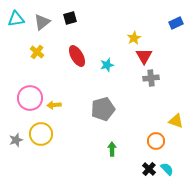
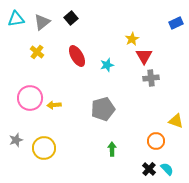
black square: moved 1 px right; rotated 24 degrees counterclockwise
yellow star: moved 2 px left, 1 px down
yellow circle: moved 3 px right, 14 px down
